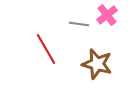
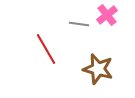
brown star: moved 1 px right, 5 px down
